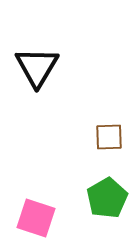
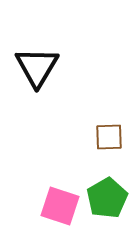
pink square: moved 24 px right, 12 px up
